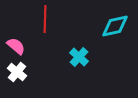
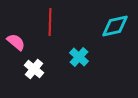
red line: moved 5 px right, 3 px down
pink semicircle: moved 4 px up
white cross: moved 17 px right, 3 px up
